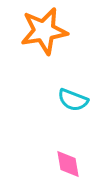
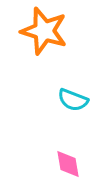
orange star: rotated 27 degrees clockwise
